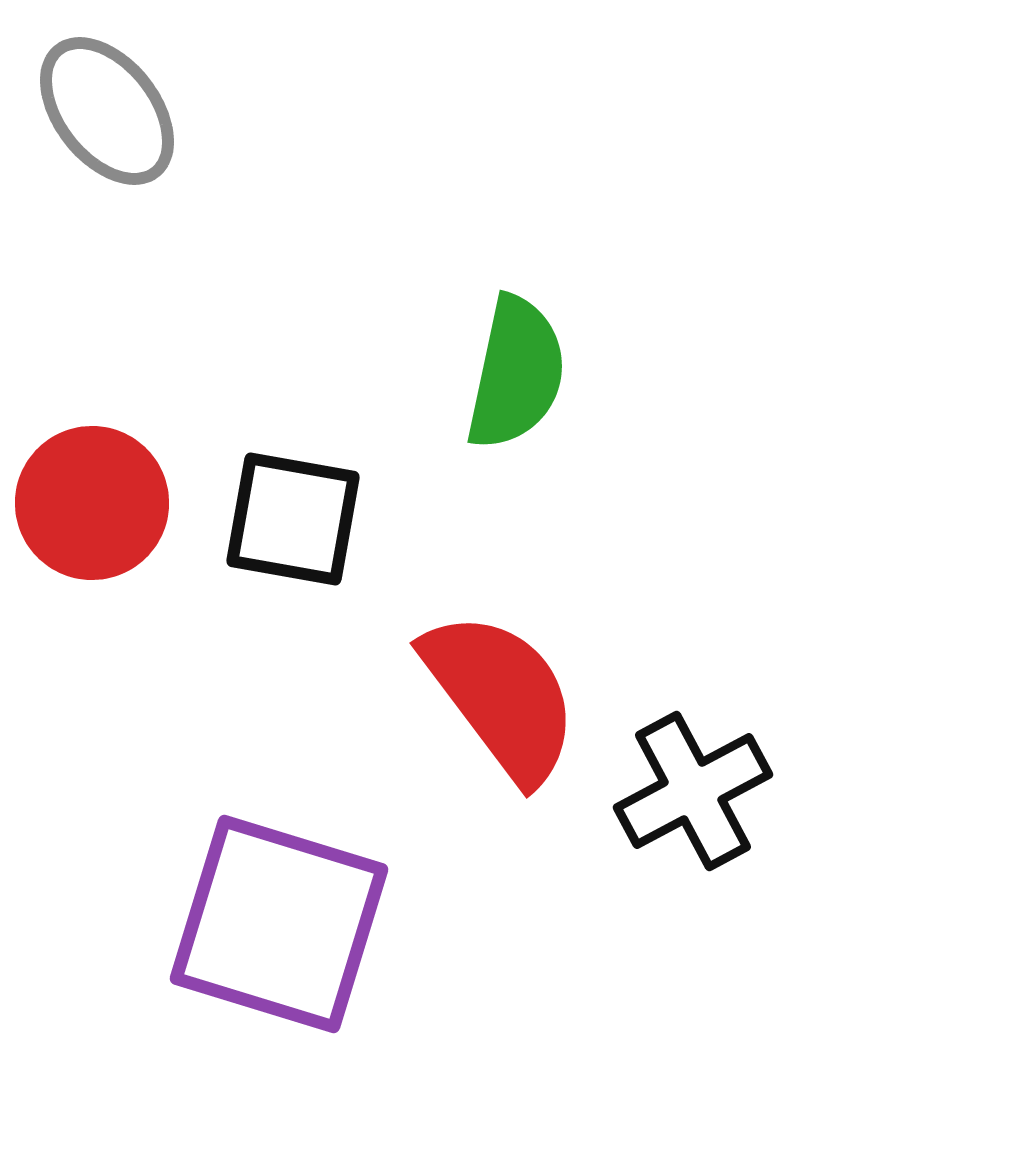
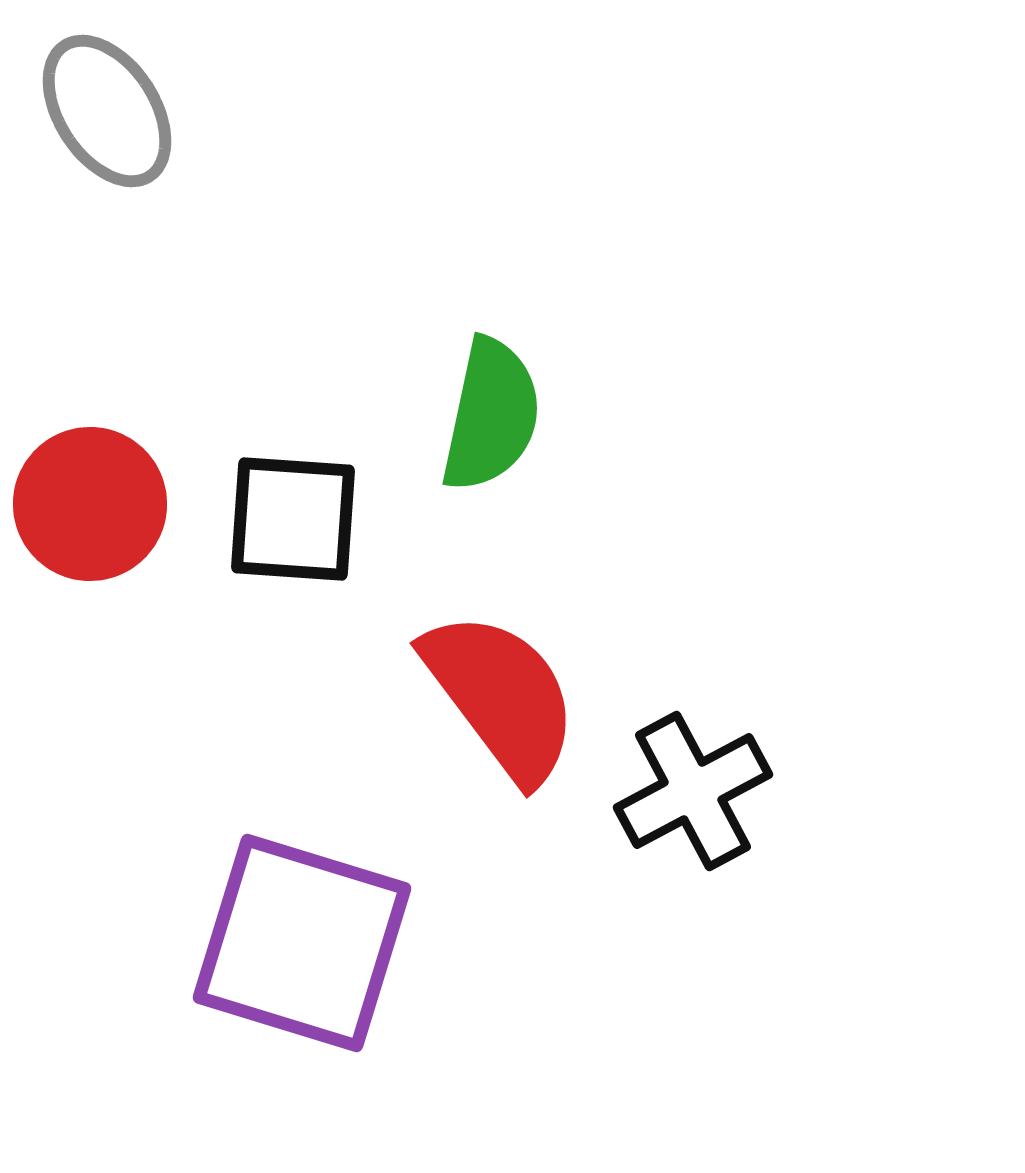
gray ellipse: rotated 5 degrees clockwise
green semicircle: moved 25 px left, 42 px down
red circle: moved 2 px left, 1 px down
black square: rotated 6 degrees counterclockwise
purple square: moved 23 px right, 19 px down
